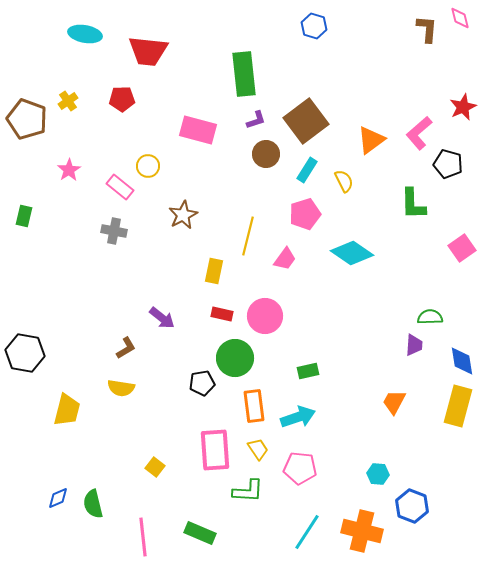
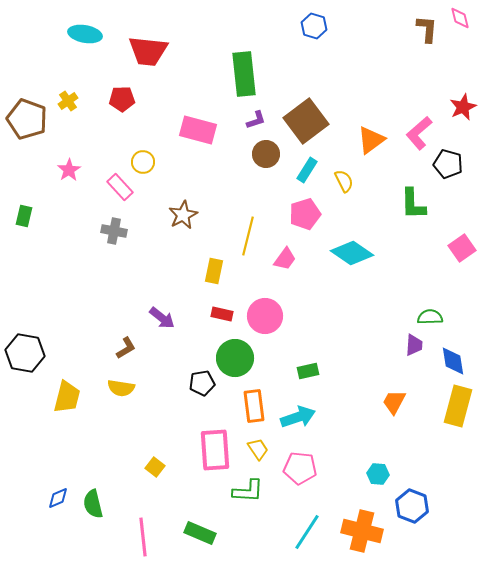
yellow circle at (148, 166): moved 5 px left, 4 px up
pink rectangle at (120, 187): rotated 8 degrees clockwise
blue diamond at (462, 361): moved 9 px left
yellow trapezoid at (67, 410): moved 13 px up
